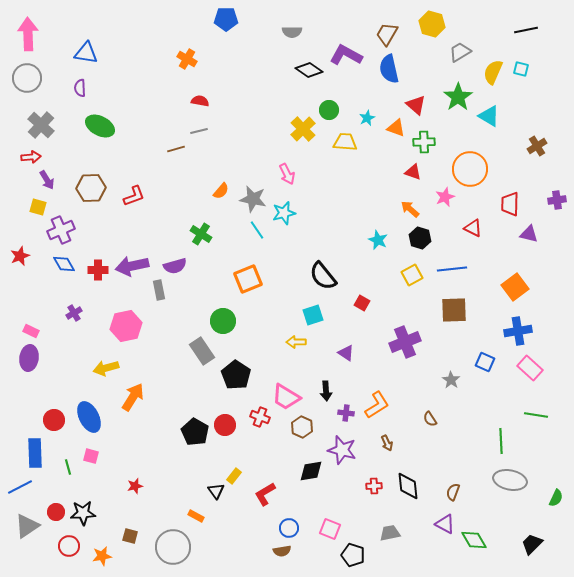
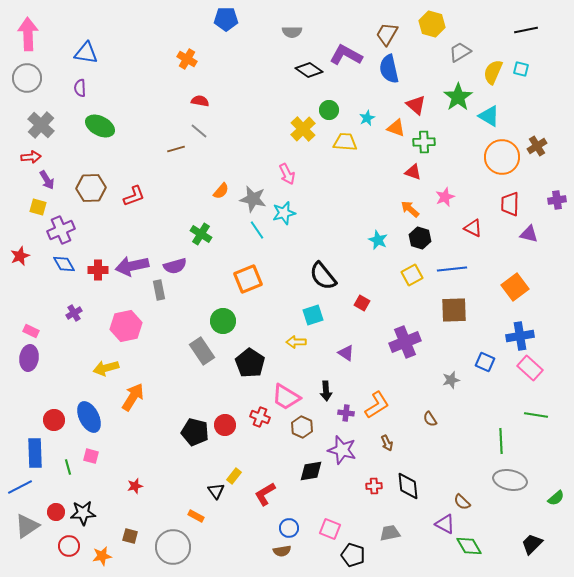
gray line at (199, 131): rotated 54 degrees clockwise
orange circle at (470, 169): moved 32 px right, 12 px up
blue cross at (518, 331): moved 2 px right, 5 px down
black pentagon at (236, 375): moved 14 px right, 12 px up
gray star at (451, 380): rotated 24 degrees clockwise
black pentagon at (195, 432): rotated 16 degrees counterclockwise
brown semicircle at (453, 492): moved 9 px right, 10 px down; rotated 66 degrees counterclockwise
green semicircle at (556, 498): rotated 24 degrees clockwise
green diamond at (474, 540): moved 5 px left, 6 px down
